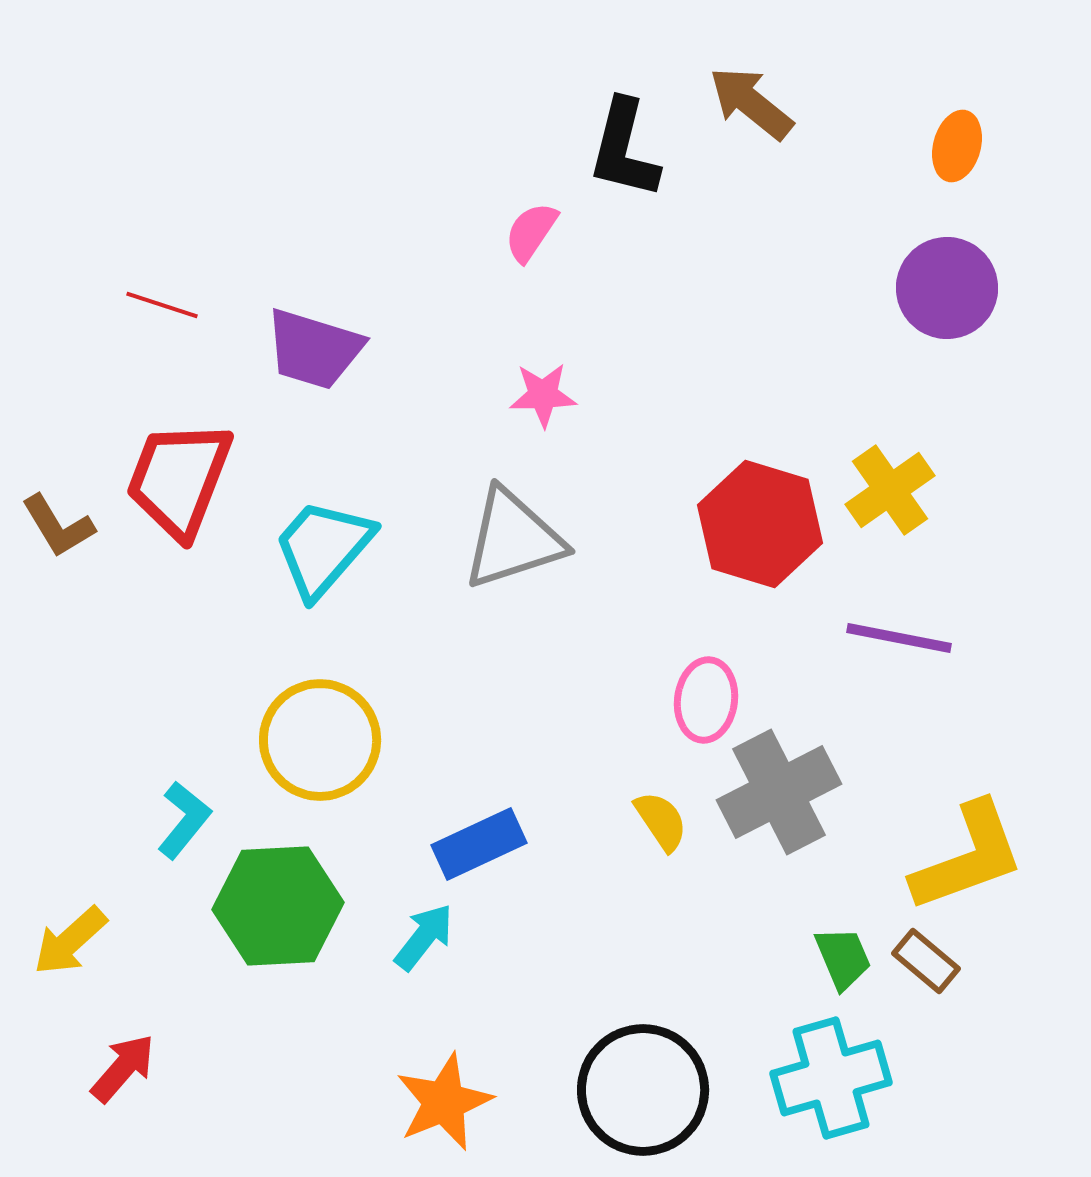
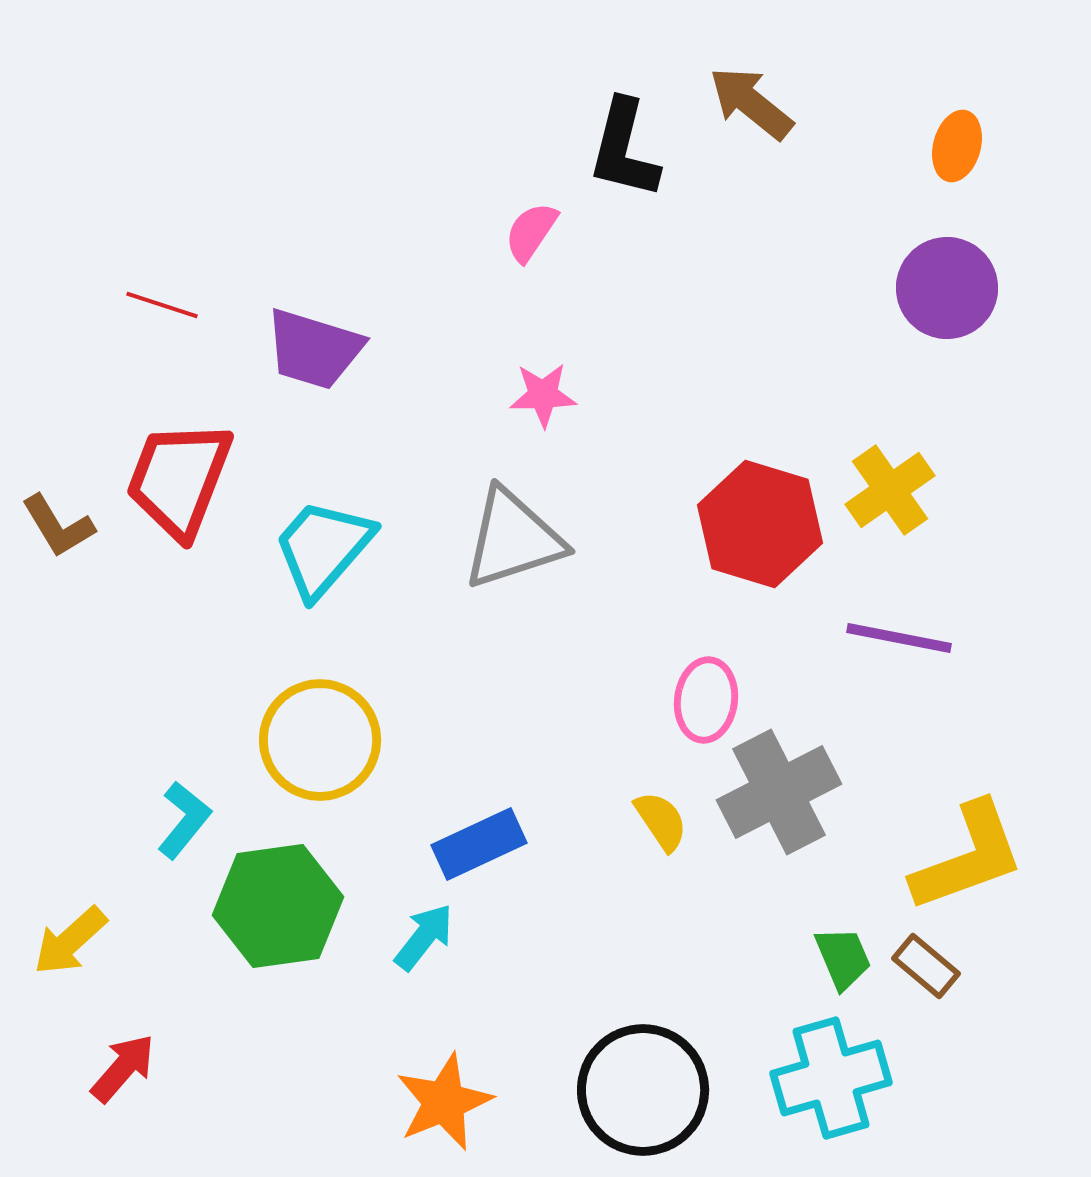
green hexagon: rotated 5 degrees counterclockwise
brown rectangle: moved 5 px down
